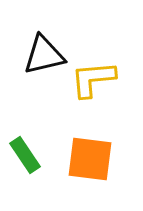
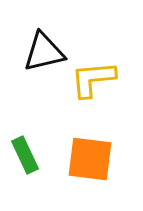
black triangle: moved 3 px up
green rectangle: rotated 9 degrees clockwise
